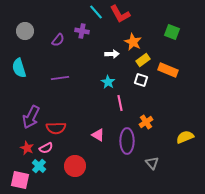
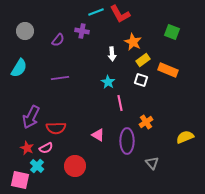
cyan line: rotated 70 degrees counterclockwise
white arrow: rotated 88 degrees clockwise
cyan semicircle: rotated 132 degrees counterclockwise
cyan cross: moved 2 px left
